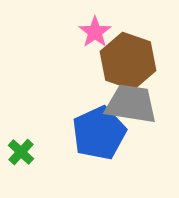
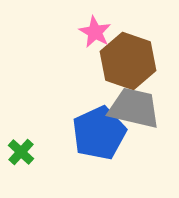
pink star: rotated 8 degrees counterclockwise
gray trapezoid: moved 3 px right, 4 px down; rotated 4 degrees clockwise
